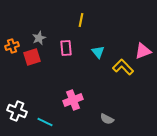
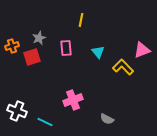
pink triangle: moved 1 px left, 1 px up
